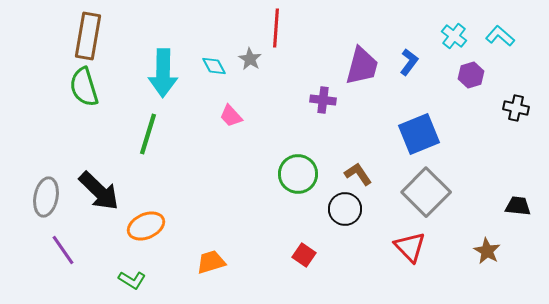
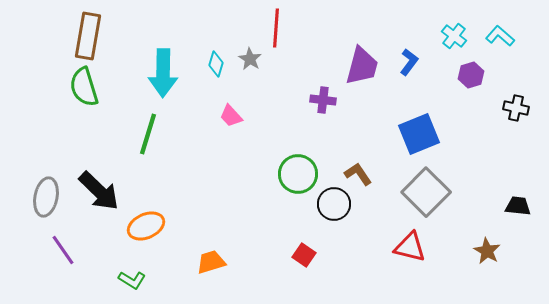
cyan diamond: moved 2 px right, 2 px up; rotated 45 degrees clockwise
black circle: moved 11 px left, 5 px up
red triangle: rotated 32 degrees counterclockwise
